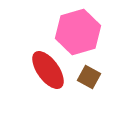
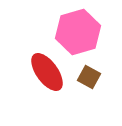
red ellipse: moved 1 px left, 2 px down
